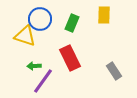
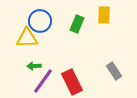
blue circle: moved 2 px down
green rectangle: moved 5 px right, 1 px down
yellow triangle: moved 2 px right, 2 px down; rotated 20 degrees counterclockwise
red rectangle: moved 2 px right, 24 px down
